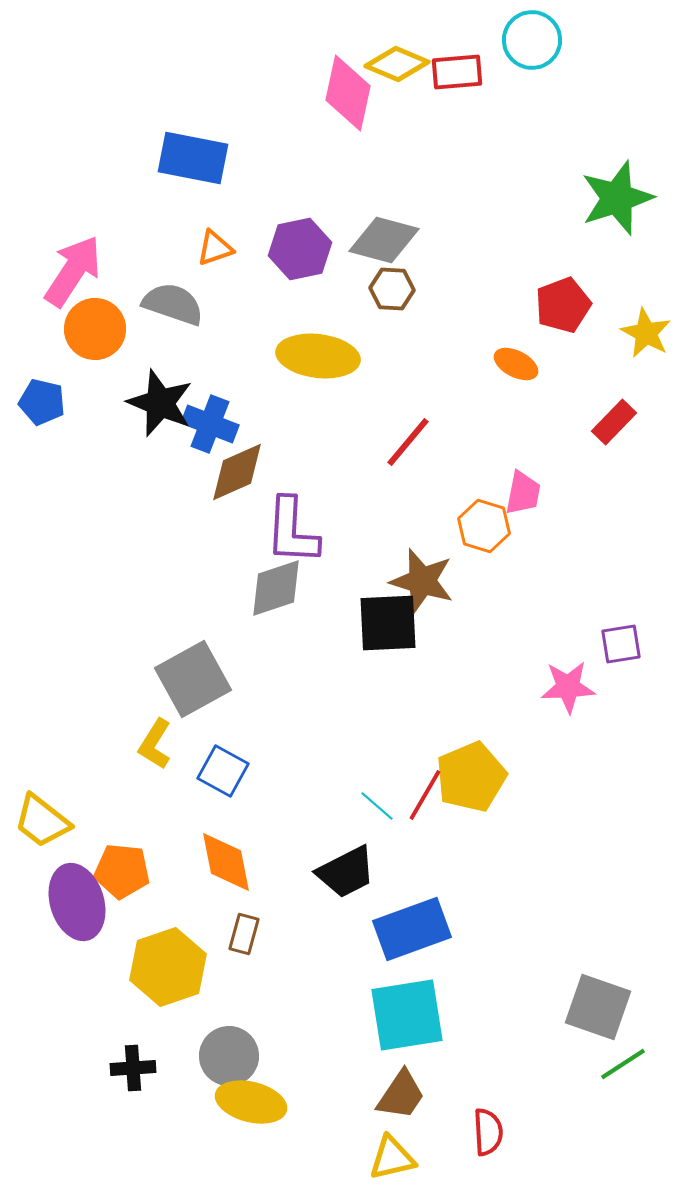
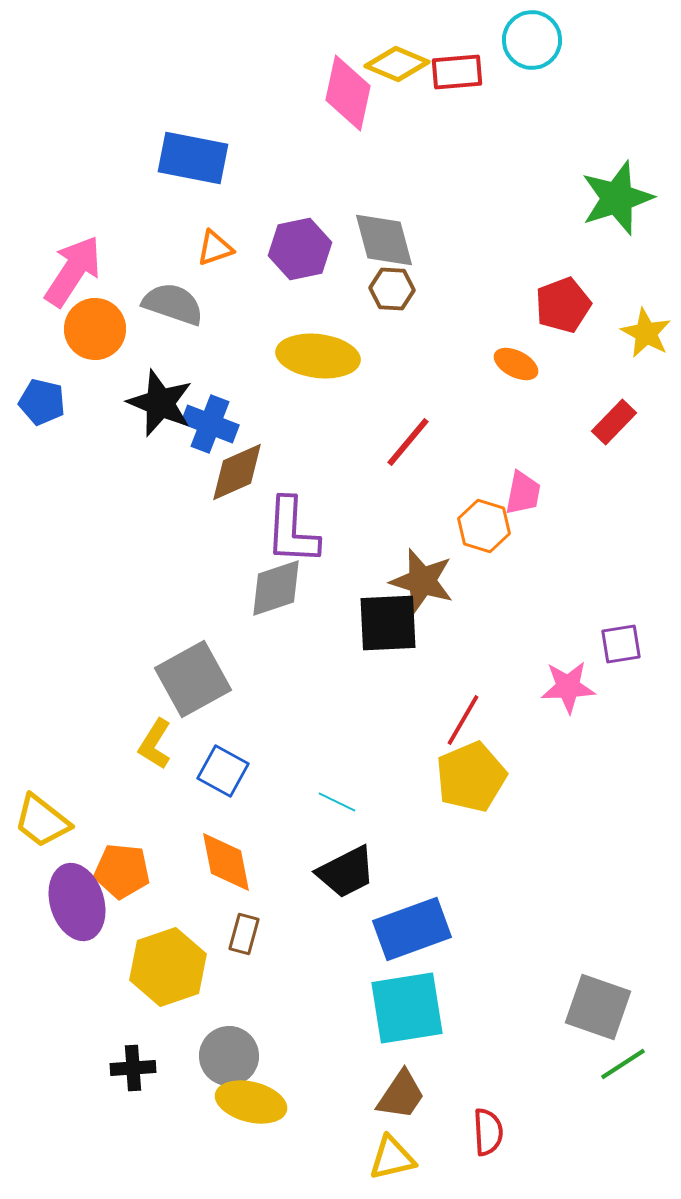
gray diamond at (384, 240): rotated 60 degrees clockwise
red line at (425, 795): moved 38 px right, 75 px up
cyan line at (377, 806): moved 40 px left, 4 px up; rotated 15 degrees counterclockwise
cyan square at (407, 1015): moved 7 px up
